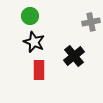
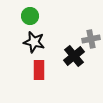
gray cross: moved 17 px down
black star: rotated 10 degrees counterclockwise
